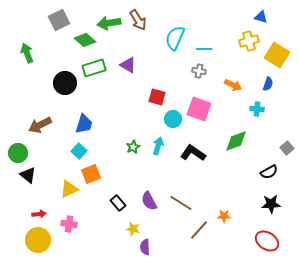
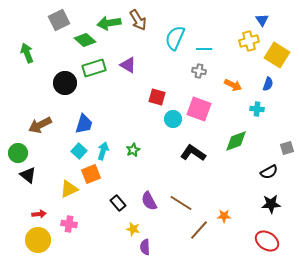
blue triangle at (261, 17): moved 1 px right, 3 px down; rotated 40 degrees clockwise
cyan arrow at (158, 146): moved 55 px left, 5 px down
green star at (133, 147): moved 3 px down
gray square at (287, 148): rotated 24 degrees clockwise
